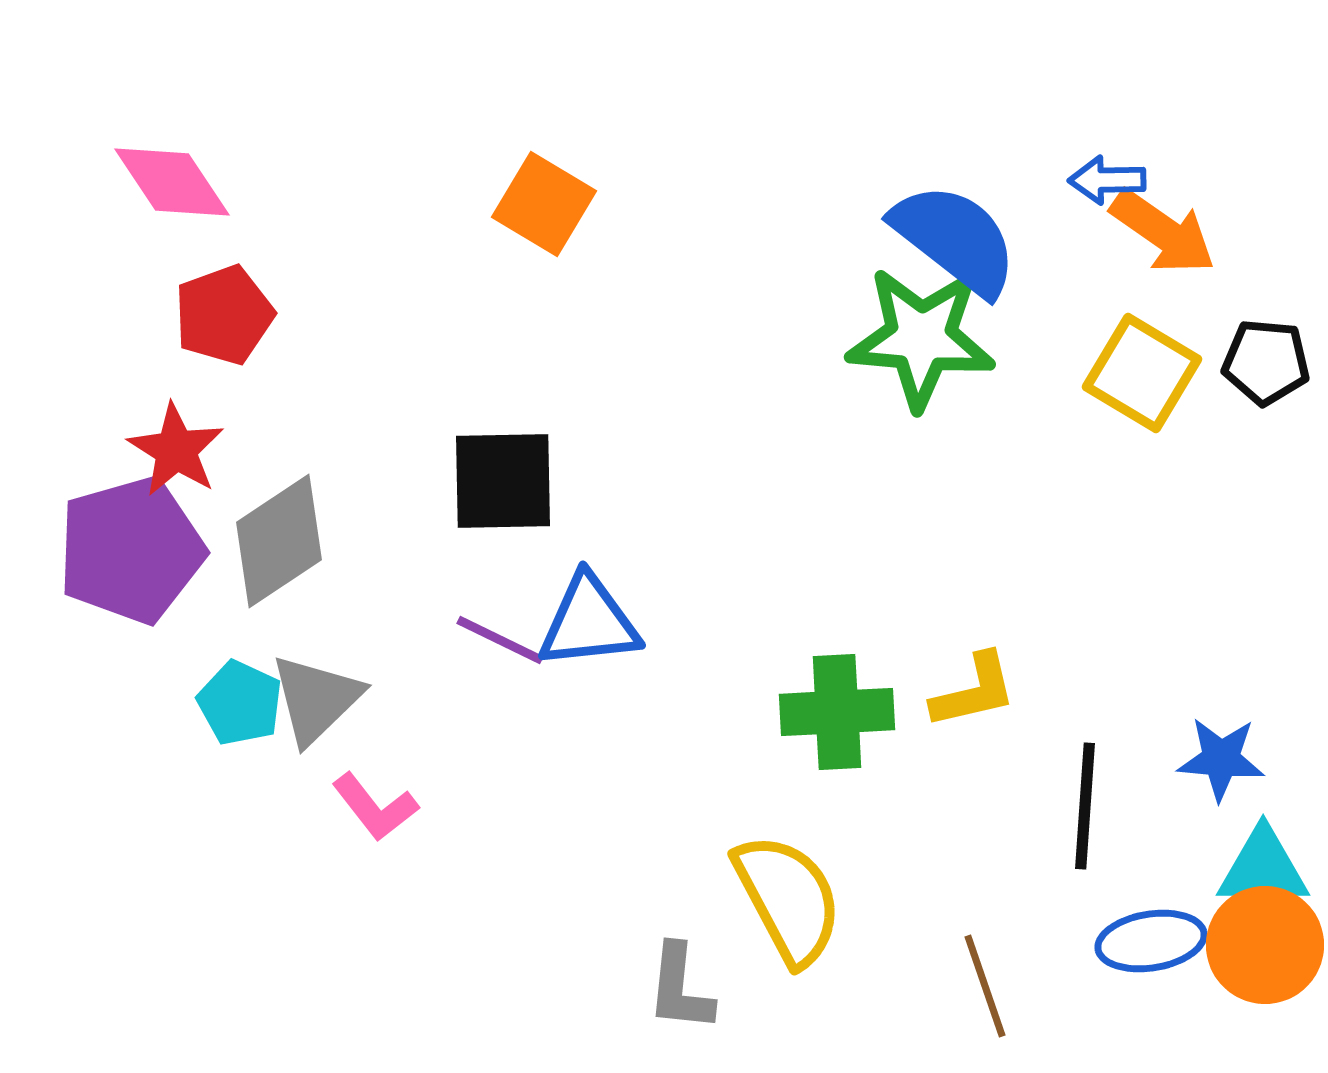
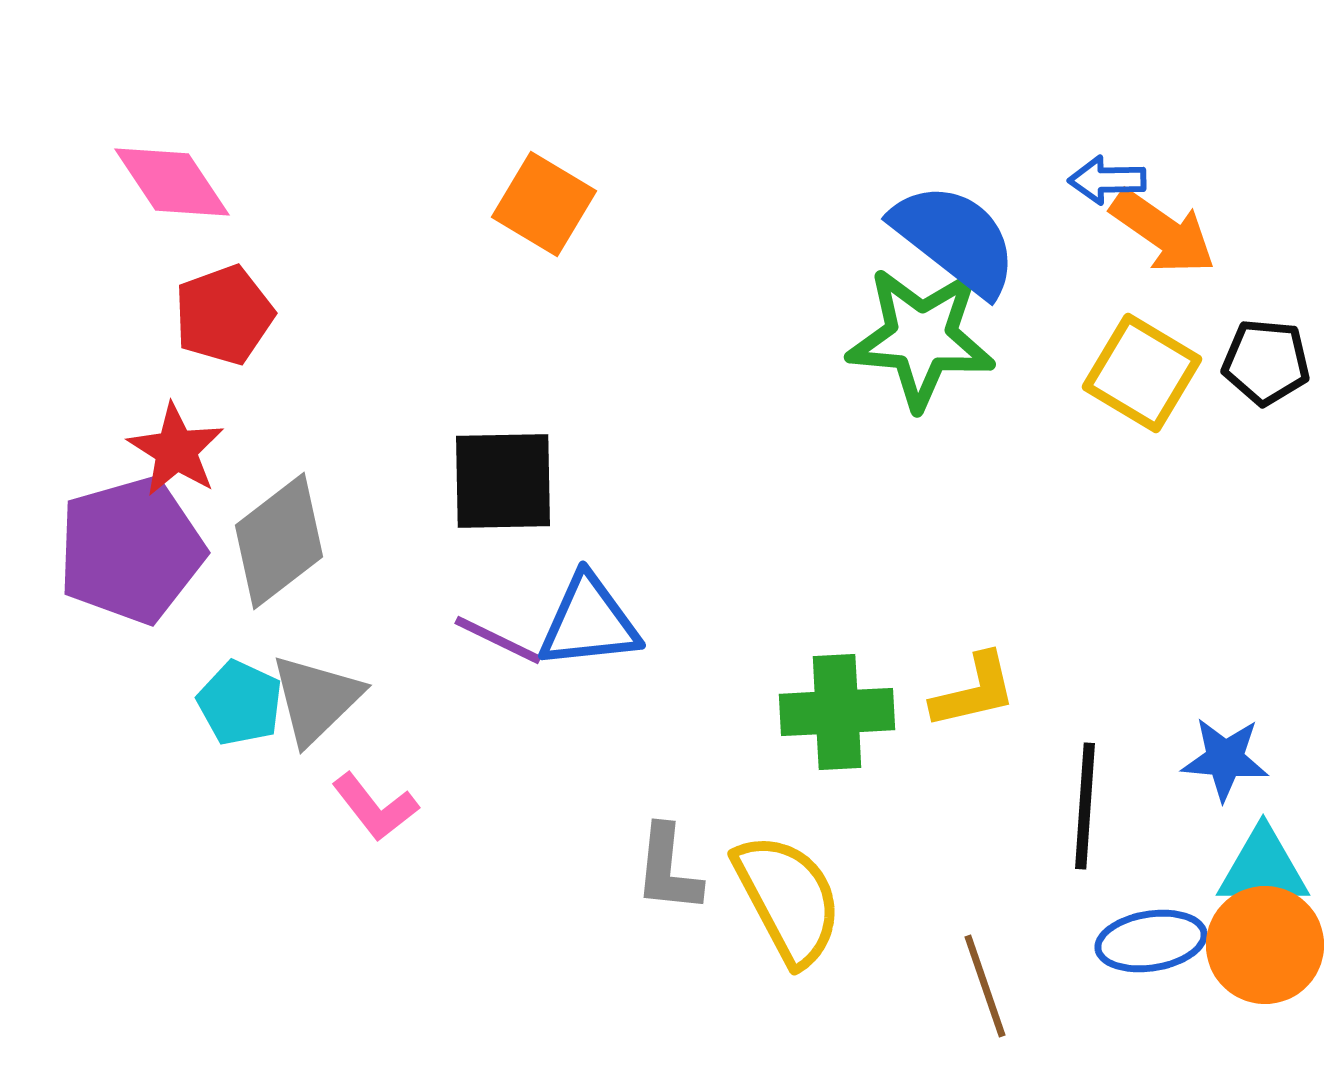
gray diamond: rotated 4 degrees counterclockwise
purple line: moved 2 px left
blue star: moved 4 px right
gray L-shape: moved 12 px left, 119 px up
